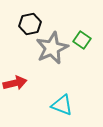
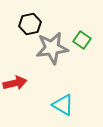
gray star: rotated 16 degrees clockwise
cyan triangle: moved 1 px right; rotated 10 degrees clockwise
